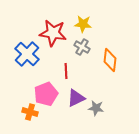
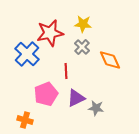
red star: moved 3 px left; rotated 20 degrees counterclockwise
gray cross: rotated 14 degrees clockwise
orange diamond: rotated 30 degrees counterclockwise
orange cross: moved 5 px left, 8 px down
